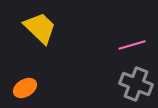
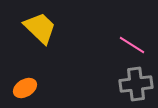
pink line: rotated 48 degrees clockwise
gray cross: rotated 28 degrees counterclockwise
